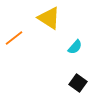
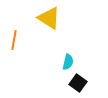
orange line: moved 2 px down; rotated 42 degrees counterclockwise
cyan semicircle: moved 7 px left, 15 px down; rotated 28 degrees counterclockwise
